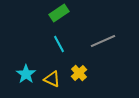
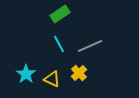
green rectangle: moved 1 px right, 1 px down
gray line: moved 13 px left, 5 px down
